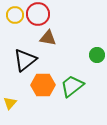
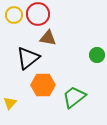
yellow circle: moved 1 px left
black triangle: moved 3 px right, 2 px up
green trapezoid: moved 2 px right, 11 px down
